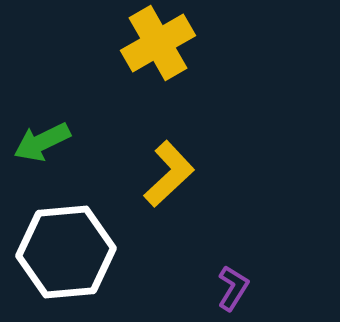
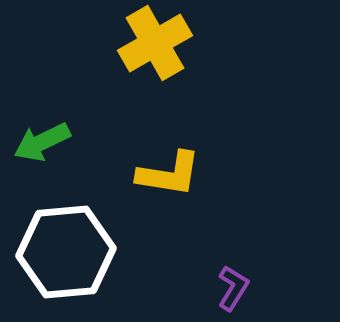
yellow cross: moved 3 px left
yellow L-shape: rotated 52 degrees clockwise
